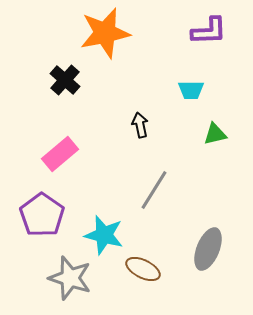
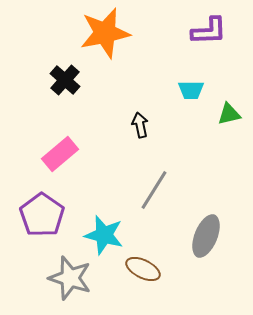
green triangle: moved 14 px right, 20 px up
gray ellipse: moved 2 px left, 13 px up
